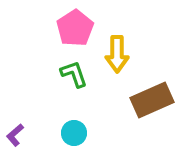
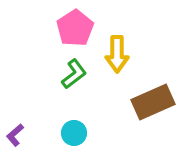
green L-shape: rotated 72 degrees clockwise
brown rectangle: moved 1 px right, 2 px down
